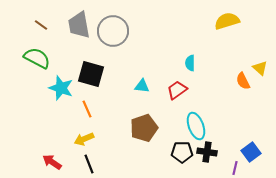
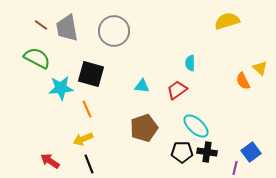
gray trapezoid: moved 12 px left, 3 px down
gray circle: moved 1 px right
cyan star: rotated 25 degrees counterclockwise
cyan ellipse: rotated 28 degrees counterclockwise
yellow arrow: moved 1 px left
red arrow: moved 2 px left, 1 px up
